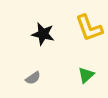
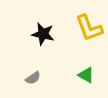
green triangle: rotated 48 degrees counterclockwise
